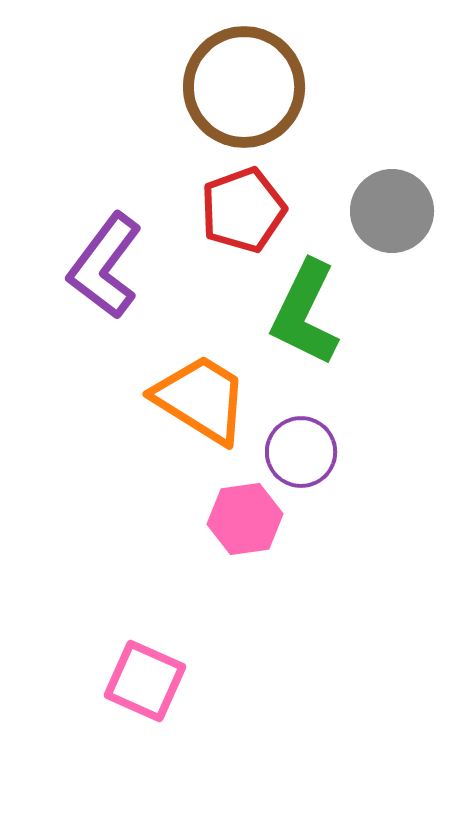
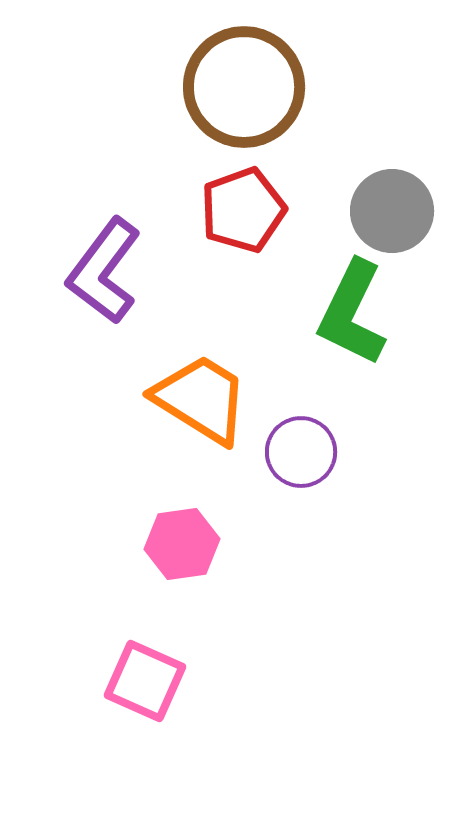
purple L-shape: moved 1 px left, 5 px down
green L-shape: moved 47 px right
pink hexagon: moved 63 px left, 25 px down
